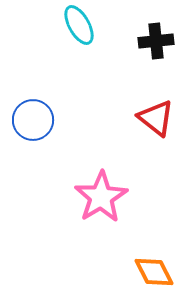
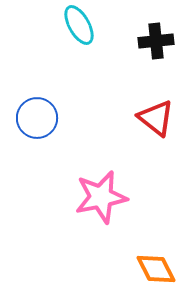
blue circle: moved 4 px right, 2 px up
pink star: rotated 20 degrees clockwise
orange diamond: moved 2 px right, 3 px up
